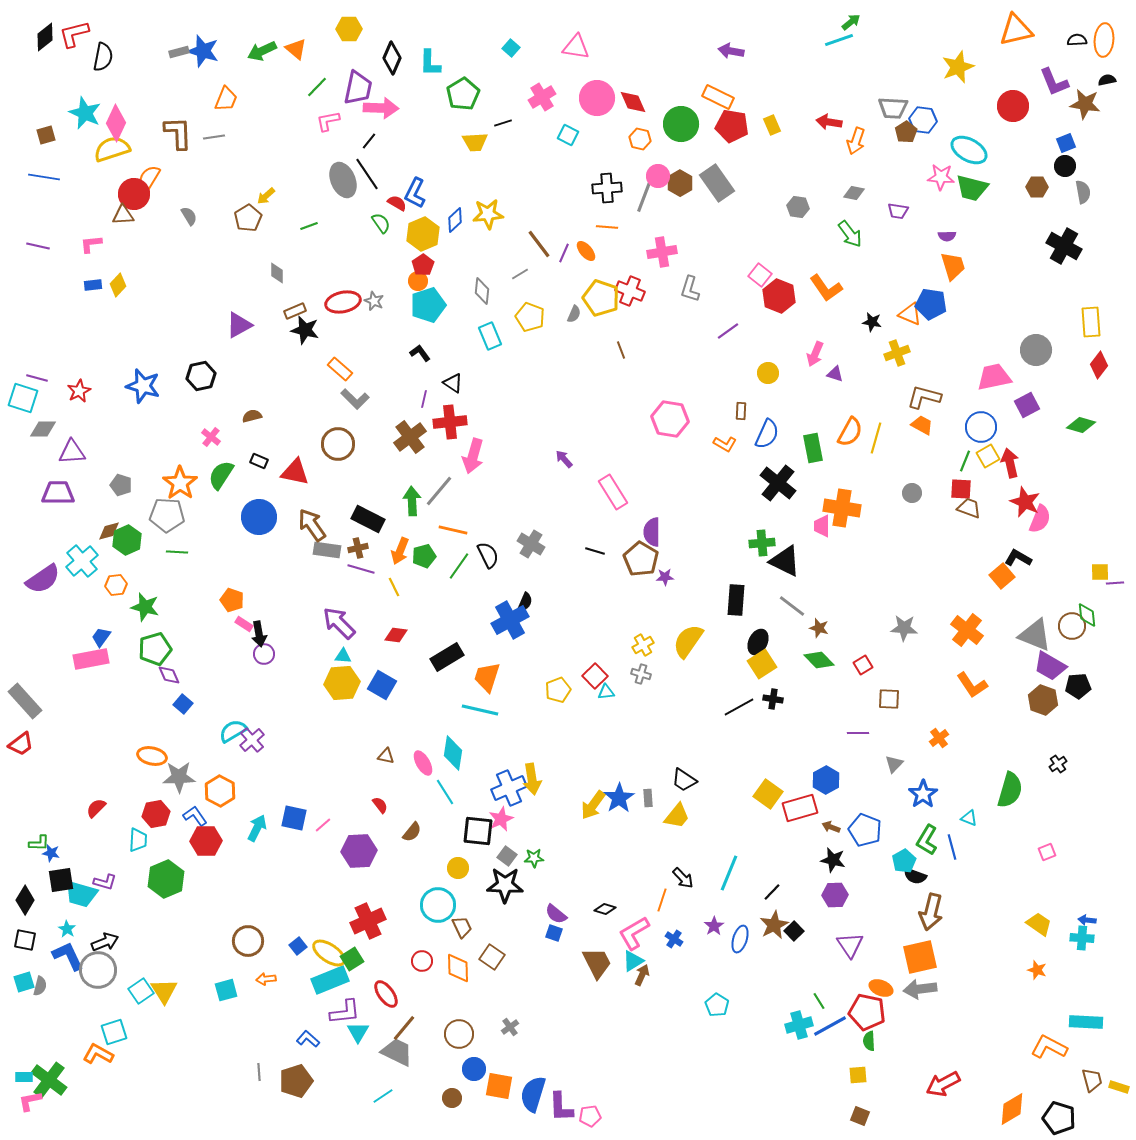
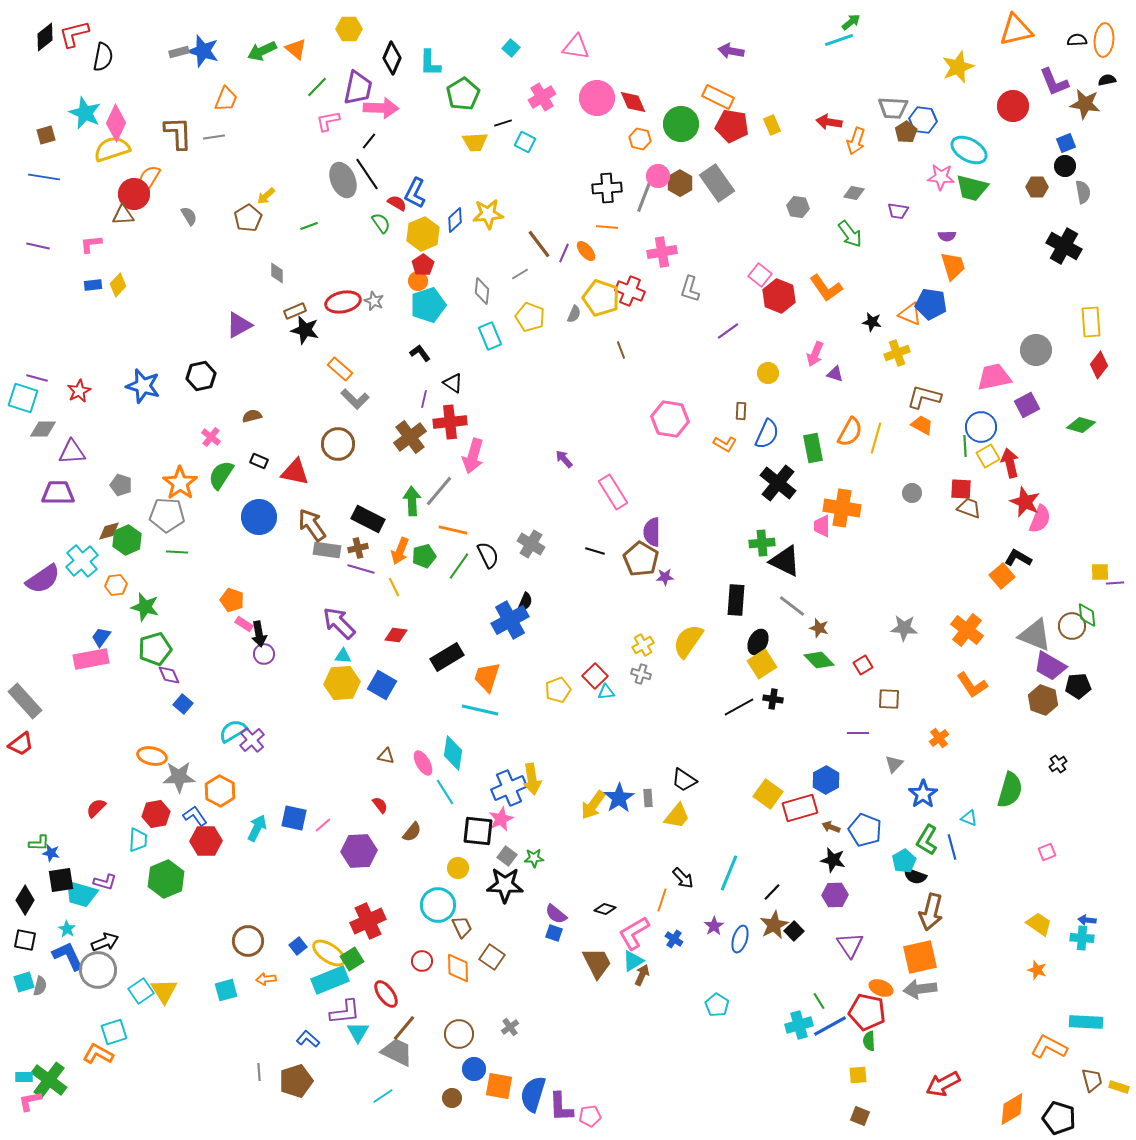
cyan square at (568, 135): moved 43 px left, 7 px down
green line at (965, 461): moved 15 px up; rotated 25 degrees counterclockwise
